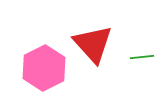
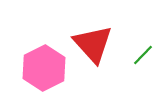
green line: moved 1 px right, 2 px up; rotated 40 degrees counterclockwise
